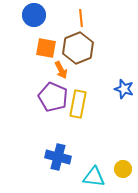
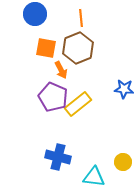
blue circle: moved 1 px right, 1 px up
blue star: rotated 12 degrees counterclockwise
yellow rectangle: rotated 40 degrees clockwise
yellow circle: moved 7 px up
